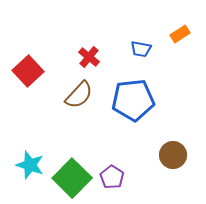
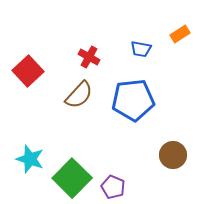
red cross: rotated 10 degrees counterclockwise
cyan star: moved 6 px up
purple pentagon: moved 1 px right, 10 px down; rotated 10 degrees counterclockwise
